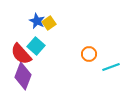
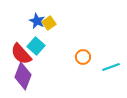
orange circle: moved 6 px left, 3 px down
